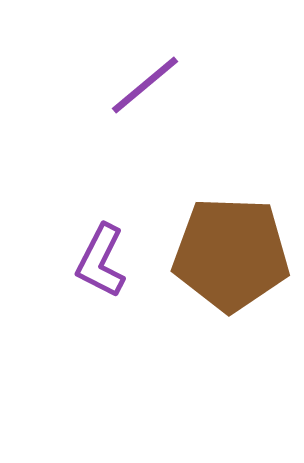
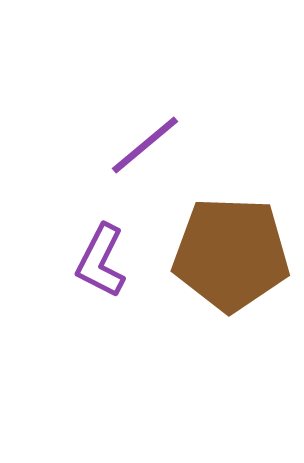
purple line: moved 60 px down
